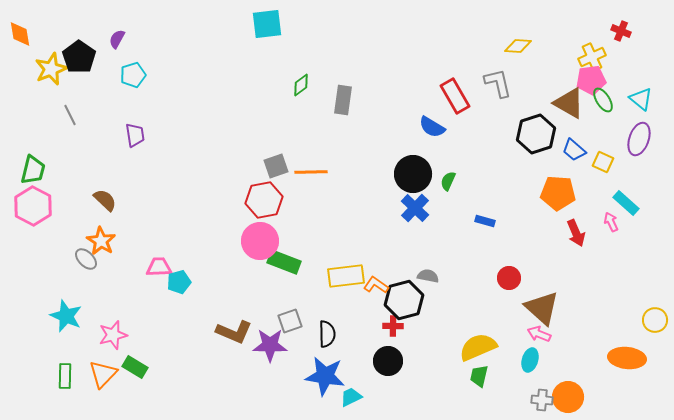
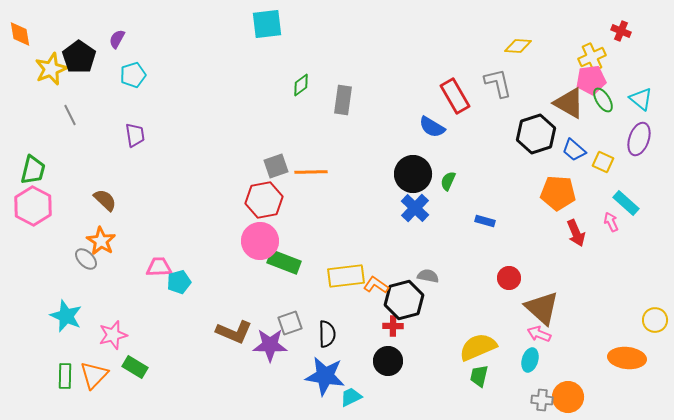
gray square at (290, 321): moved 2 px down
orange triangle at (103, 374): moved 9 px left, 1 px down
